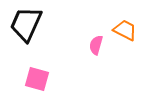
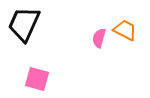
black trapezoid: moved 2 px left
pink semicircle: moved 3 px right, 7 px up
